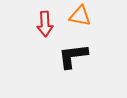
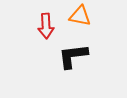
red arrow: moved 1 px right, 2 px down
